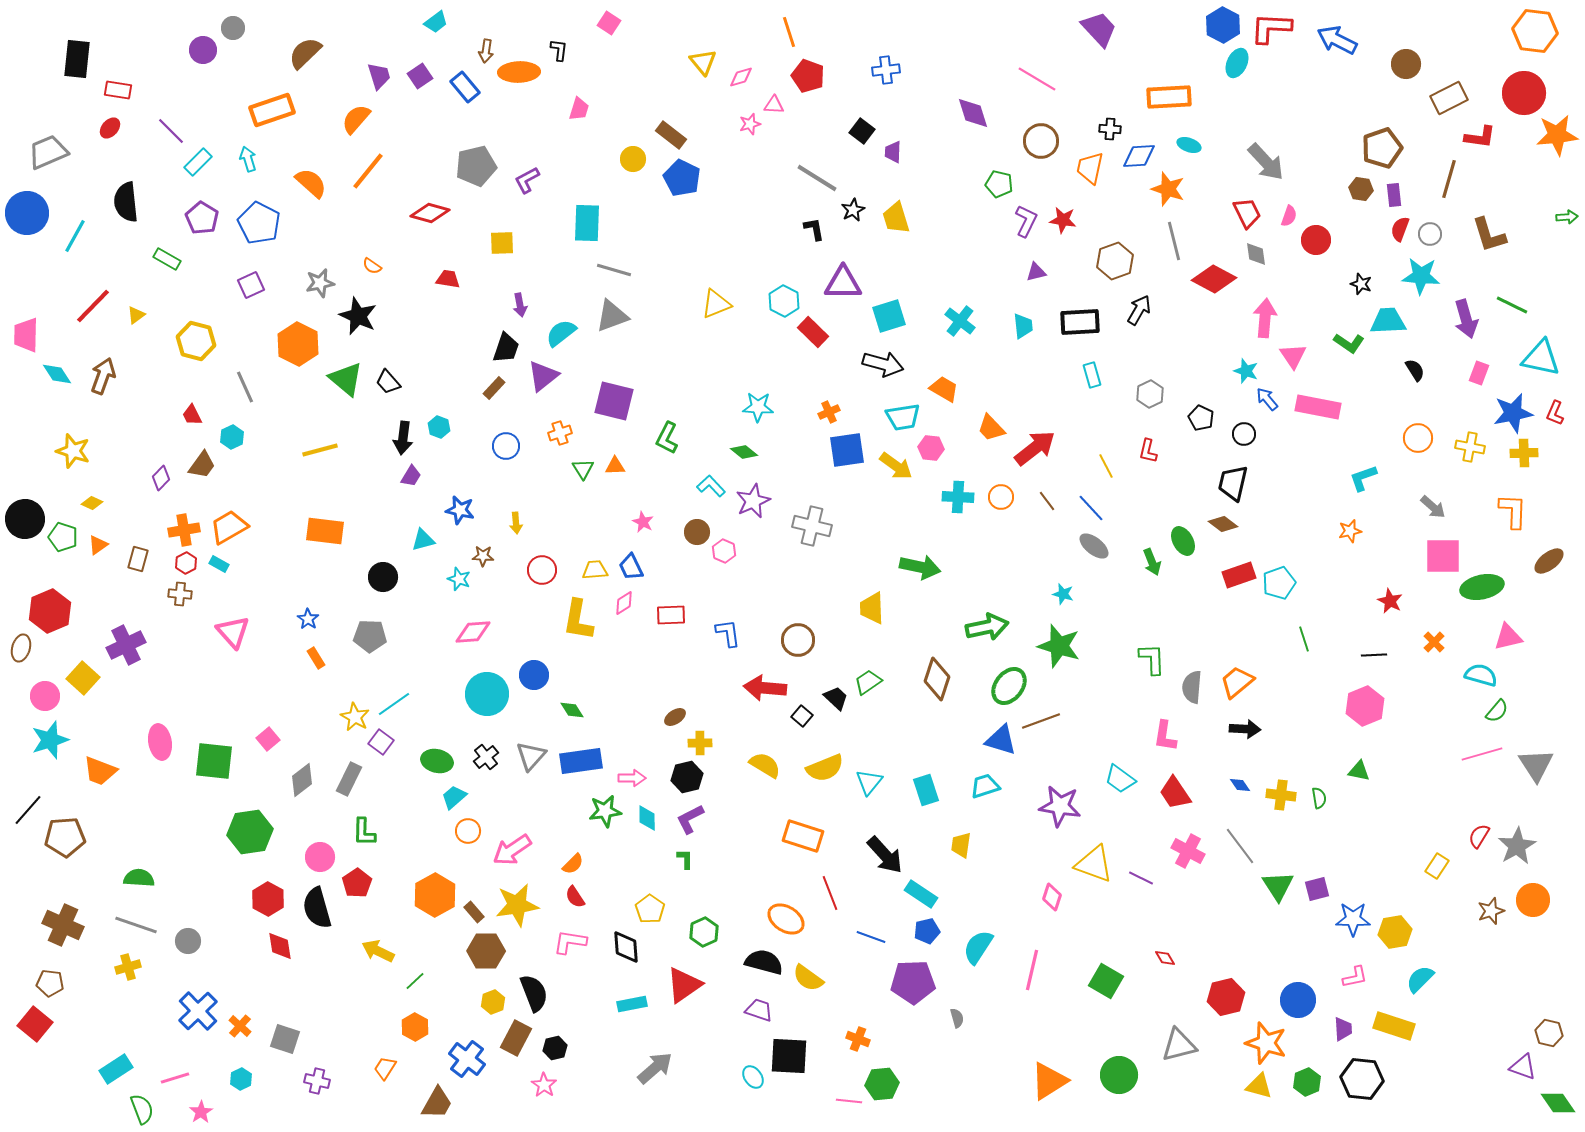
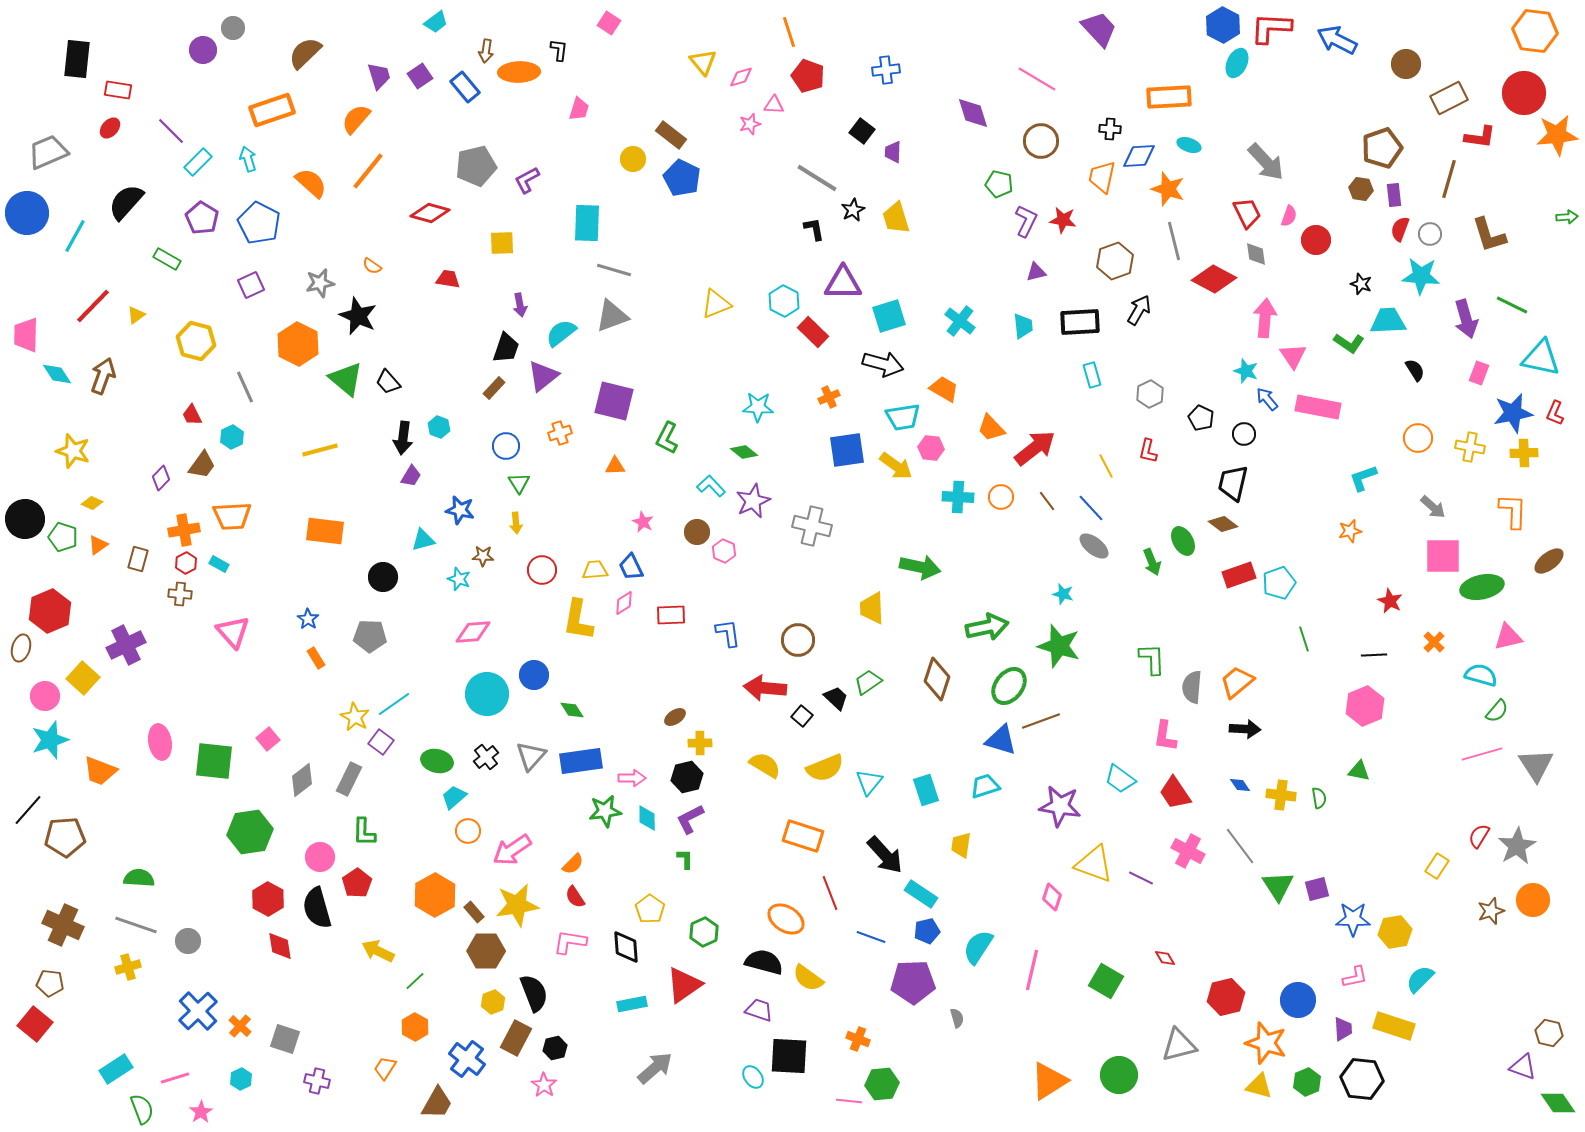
orange trapezoid at (1090, 168): moved 12 px right, 9 px down
black semicircle at (126, 202): rotated 48 degrees clockwise
orange cross at (829, 412): moved 15 px up
green triangle at (583, 469): moved 64 px left, 14 px down
orange trapezoid at (229, 527): moved 3 px right, 11 px up; rotated 153 degrees counterclockwise
